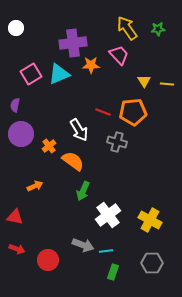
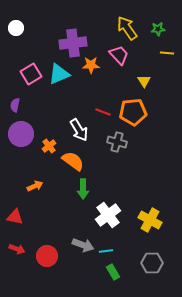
yellow line: moved 31 px up
green arrow: moved 2 px up; rotated 24 degrees counterclockwise
red circle: moved 1 px left, 4 px up
green rectangle: rotated 49 degrees counterclockwise
